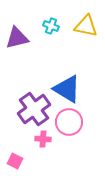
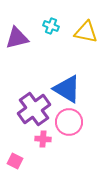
yellow triangle: moved 6 px down
